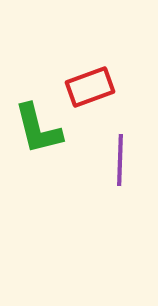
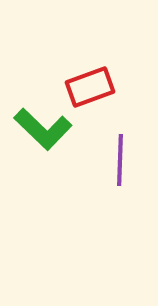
green L-shape: moved 5 px right; rotated 32 degrees counterclockwise
